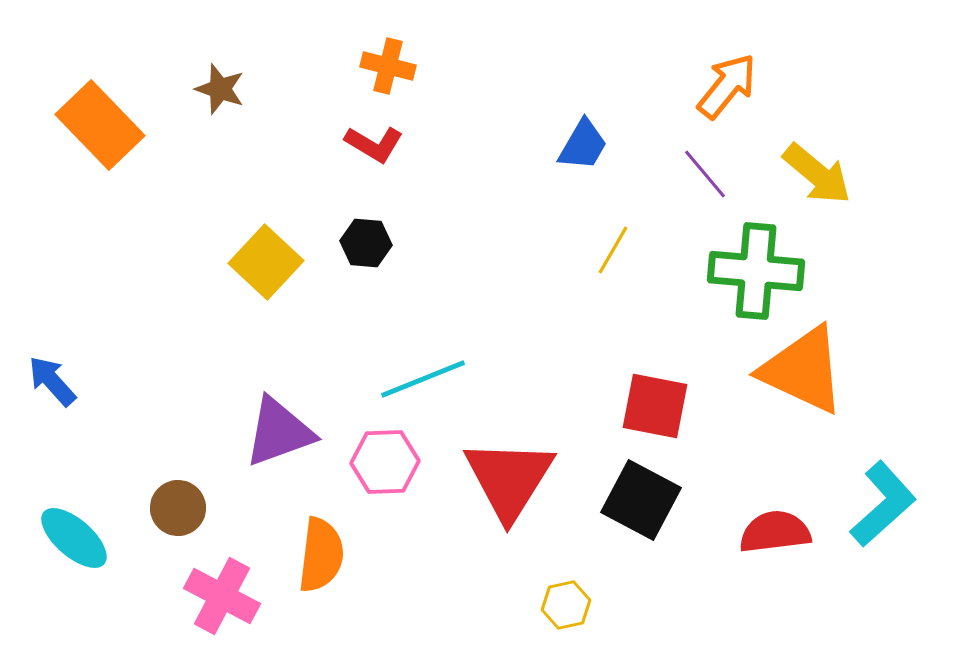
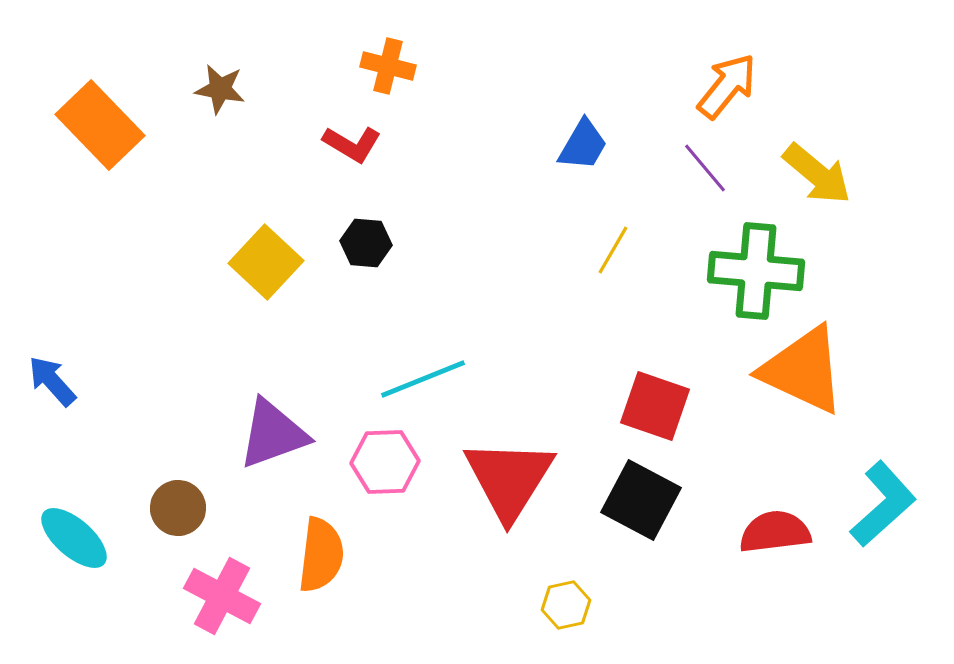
brown star: rotated 9 degrees counterclockwise
red L-shape: moved 22 px left
purple line: moved 6 px up
red square: rotated 8 degrees clockwise
purple triangle: moved 6 px left, 2 px down
